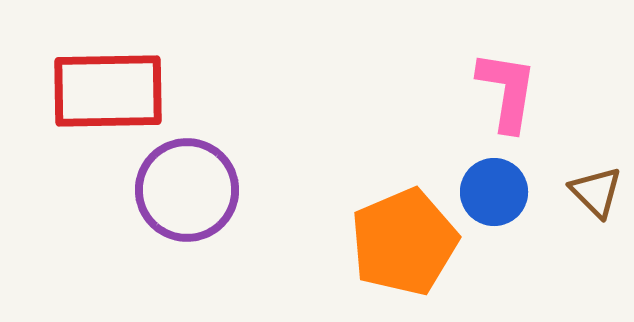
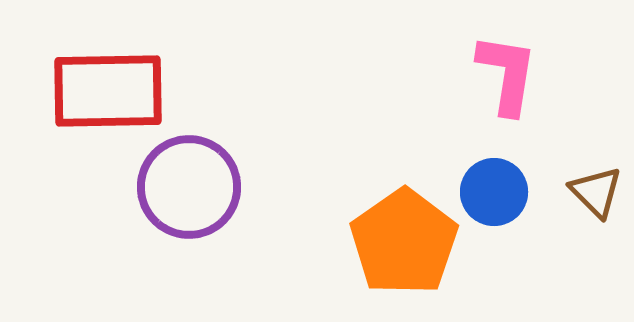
pink L-shape: moved 17 px up
purple circle: moved 2 px right, 3 px up
orange pentagon: rotated 12 degrees counterclockwise
